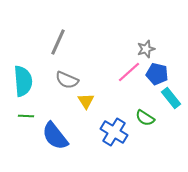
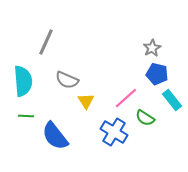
gray line: moved 12 px left
gray star: moved 6 px right, 1 px up; rotated 12 degrees counterclockwise
pink line: moved 3 px left, 26 px down
cyan rectangle: moved 1 px right, 2 px down
